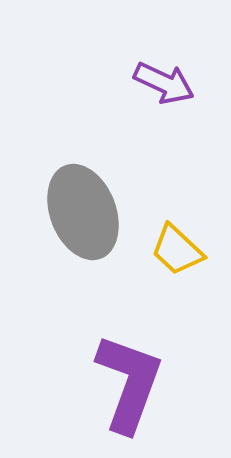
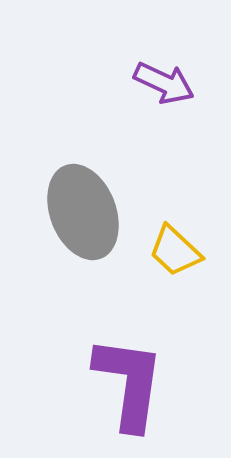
yellow trapezoid: moved 2 px left, 1 px down
purple L-shape: rotated 12 degrees counterclockwise
